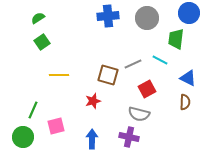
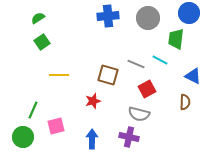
gray circle: moved 1 px right
gray line: moved 3 px right; rotated 48 degrees clockwise
blue triangle: moved 5 px right, 2 px up
